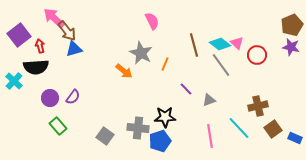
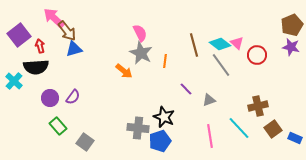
pink semicircle: moved 12 px left, 12 px down
orange line: moved 3 px up; rotated 16 degrees counterclockwise
black star: moved 1 px left; rotated 25 degrees clockwise
gray square: moved 20 px left, 6 px down
